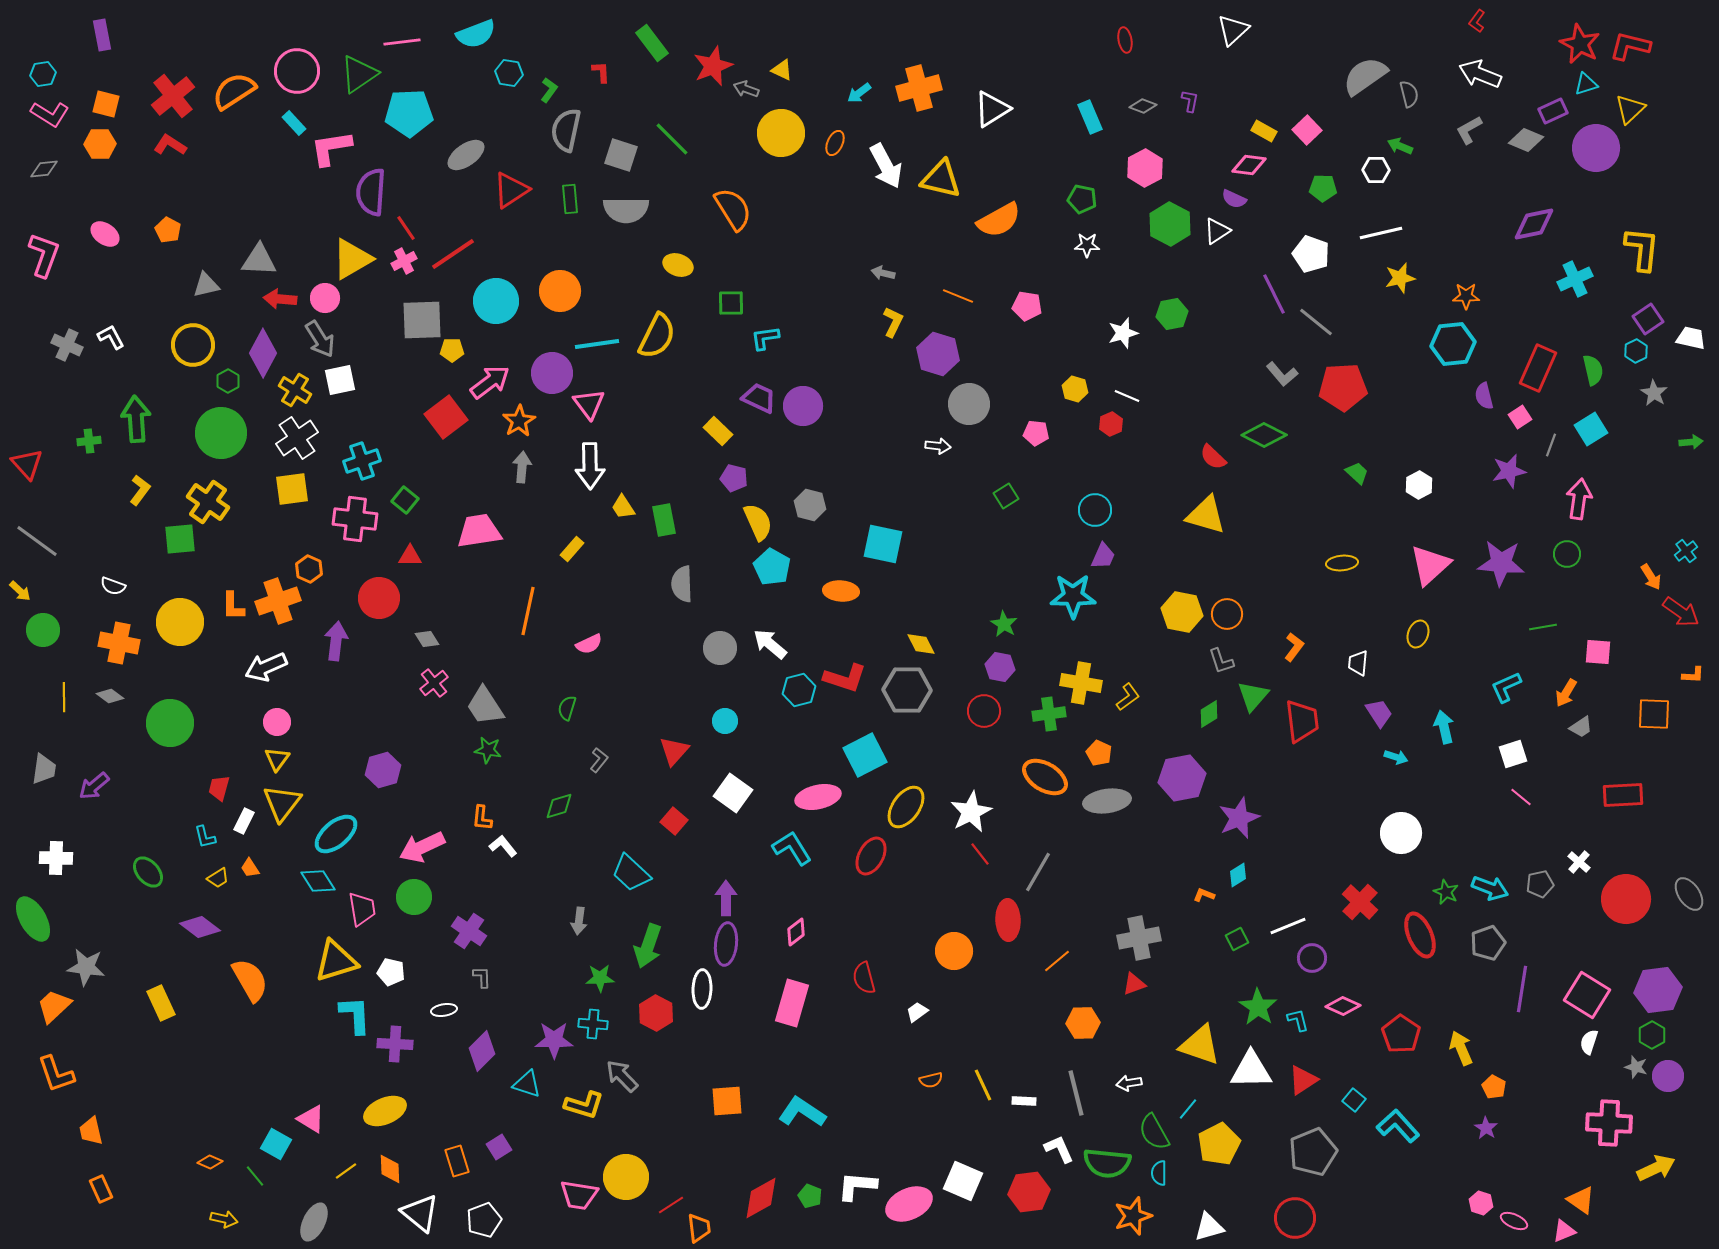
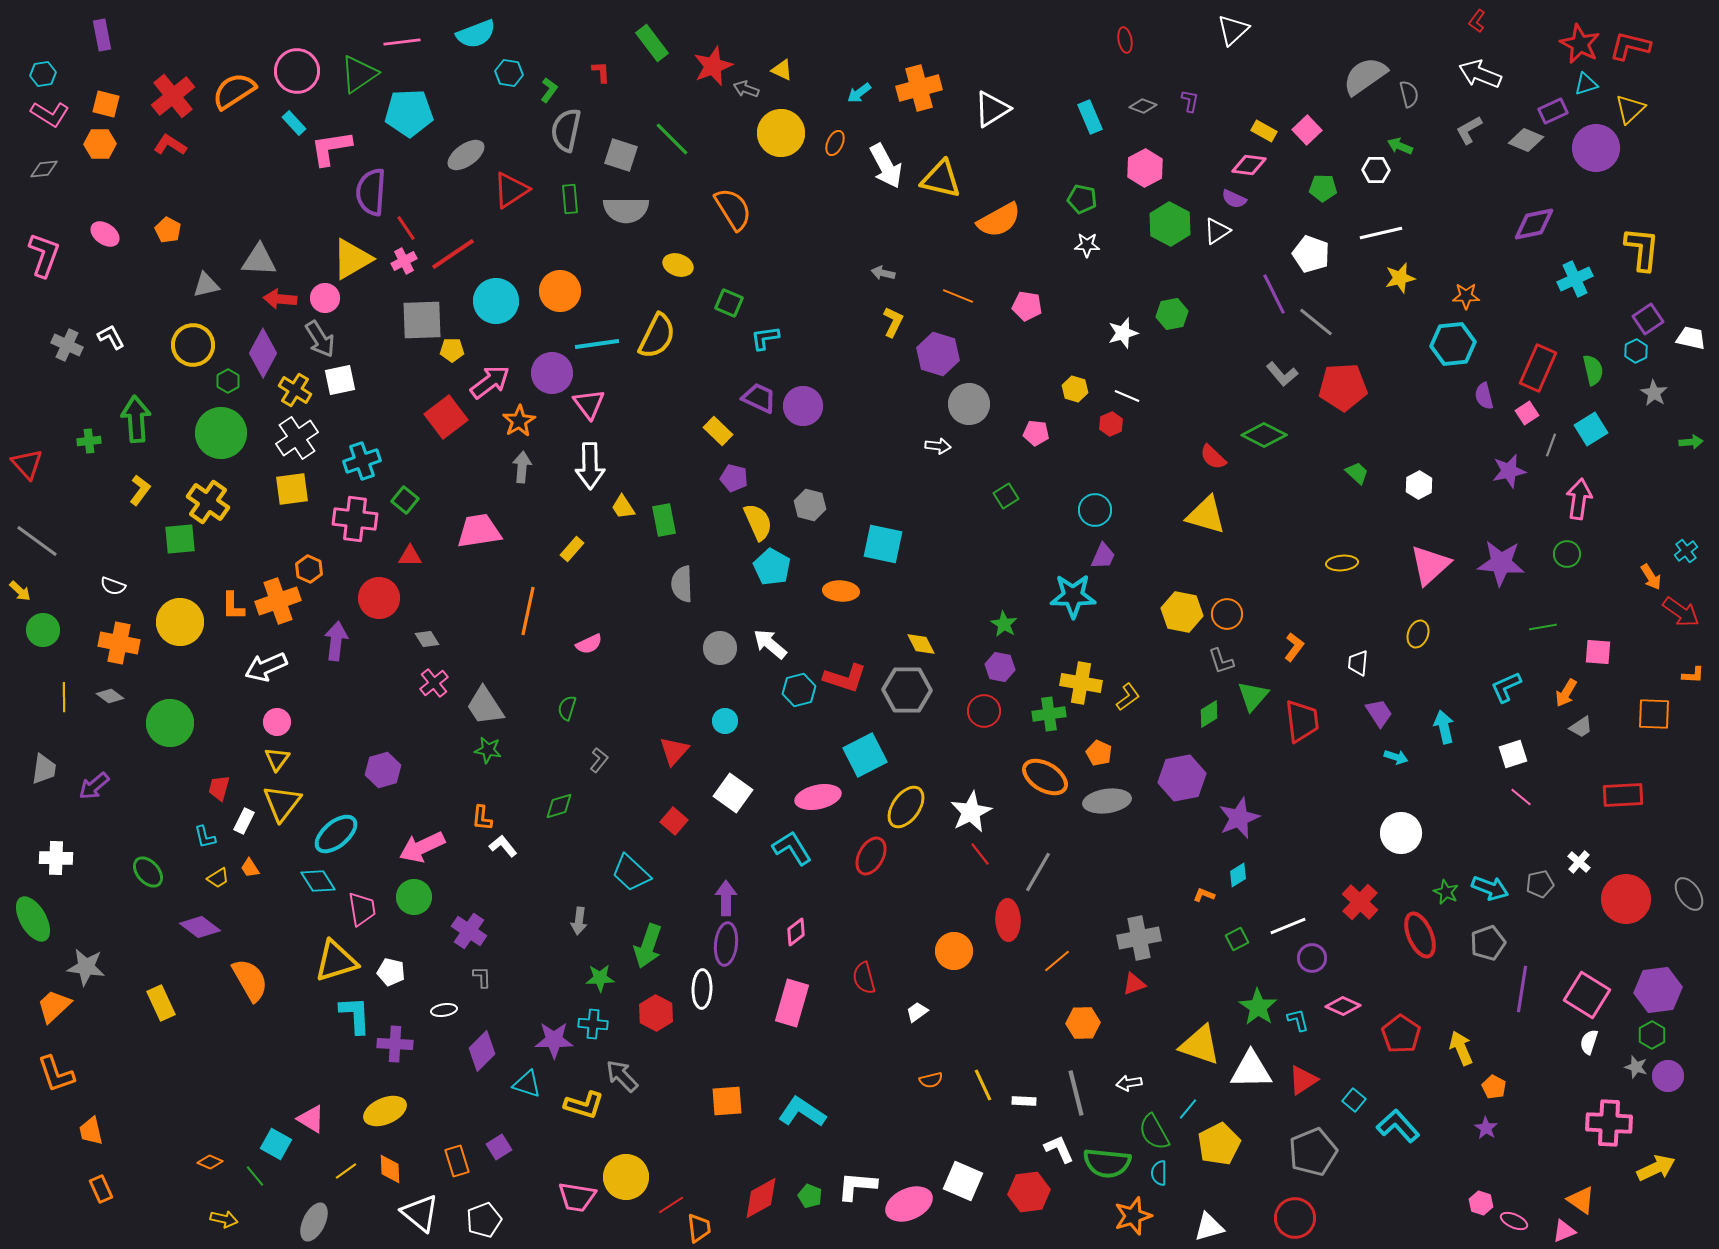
green square at (731, 303): moved 2 px left; rotated 24 degrees clockwise
pink square at (1520, 417): moved 7 px right, 4 px up
pink trapezoid at (579, 1195): moved 2 px left, 2 px down
